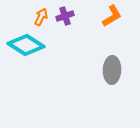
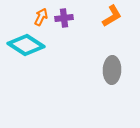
purple cross: moved 1 px left, 2 px down; rotated 12 degrees clockwise
